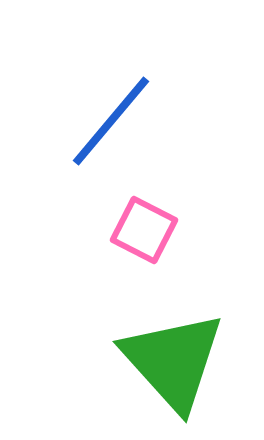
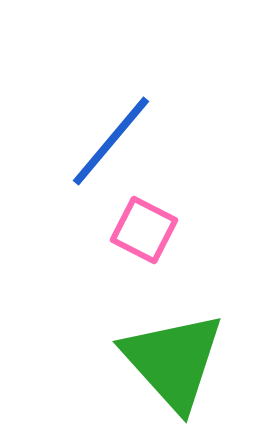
blue line: moved 20 px down
